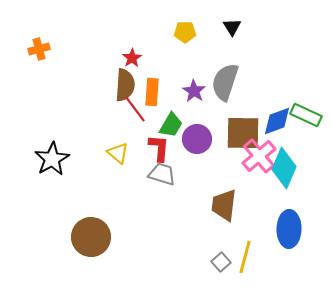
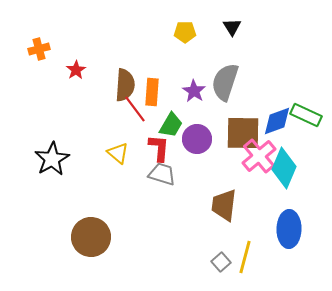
red star: moved 56 px left, 12 px down
